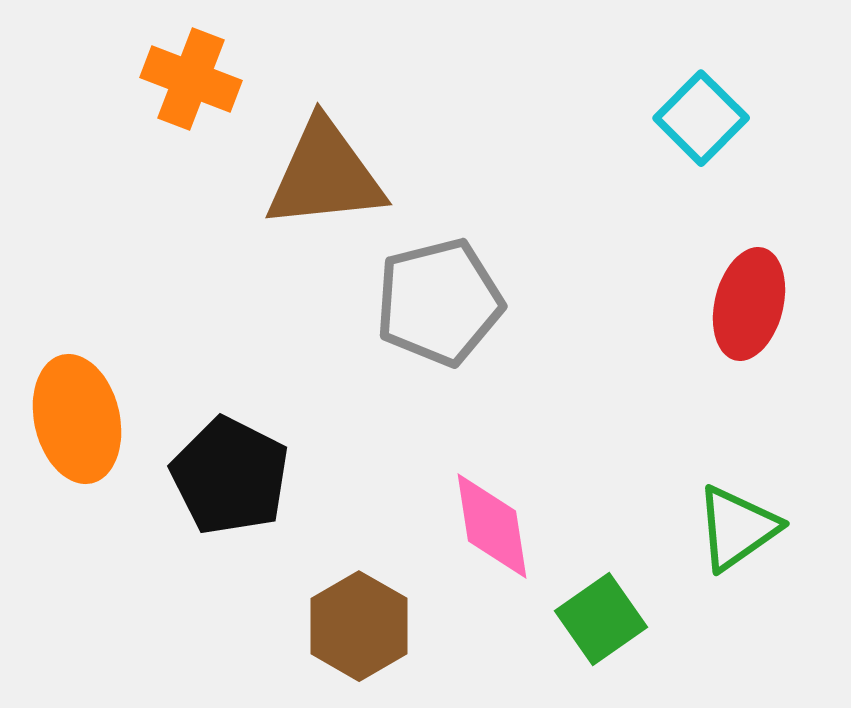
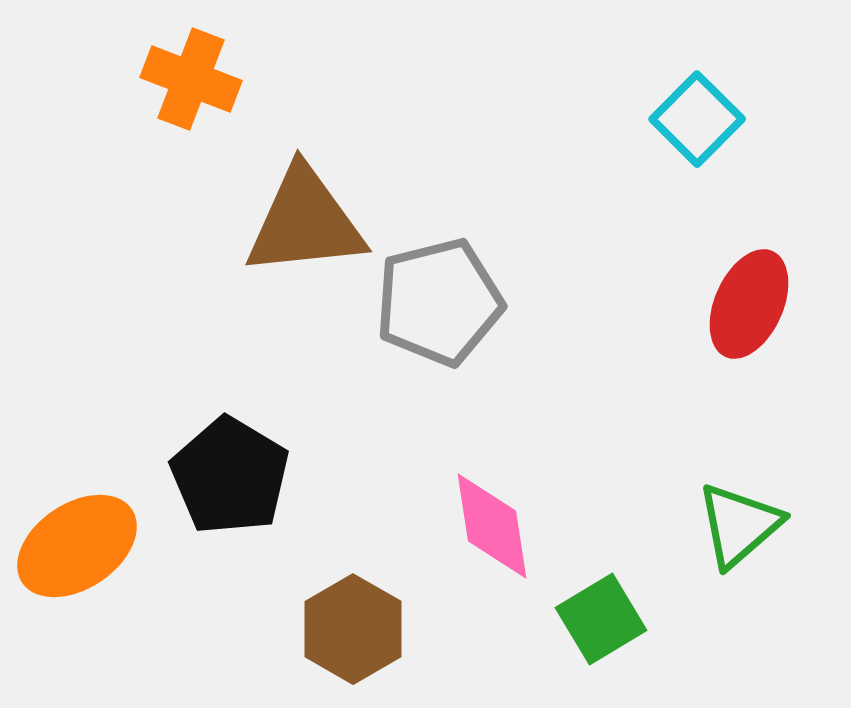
cyan square: moved 4 px left, 1 px down
brown triangle: moved 20 px left, 47 px down
red ellipse: rotated 10 degrees clockwise
orange ellipse: moved 127 px down; rotated 69 degrees clockwise
black pentagon: rotated 4 degrees clockwise
green triangle: moved 2 px right, 3 px up; rotated 6 degrees counterclockwise
green square: rotated 4 degrees clockwise
brown hexagon: moved 6 px left, 3 px down
